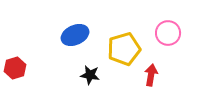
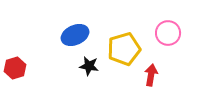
black star: moved 1 px left, 9 px up
